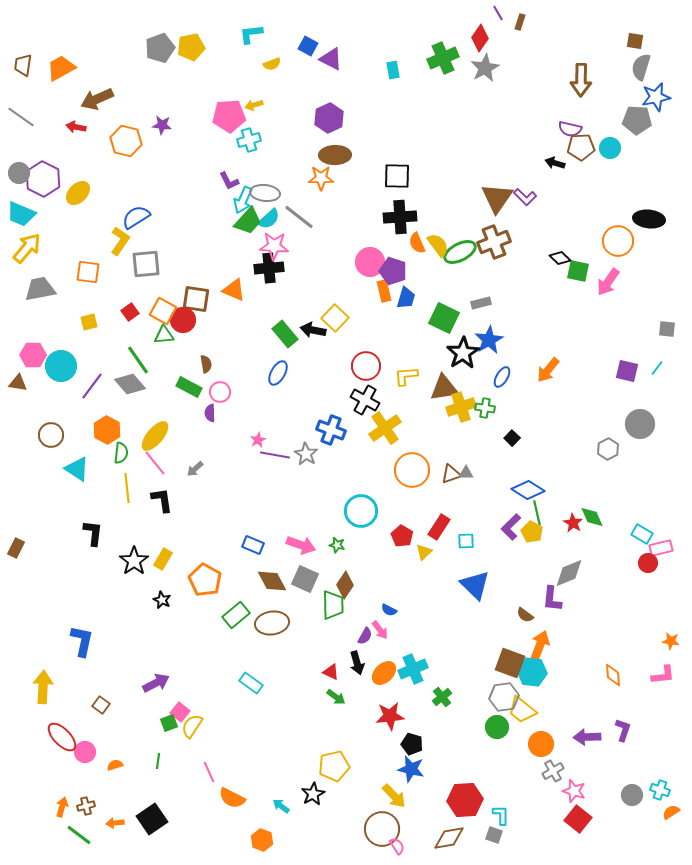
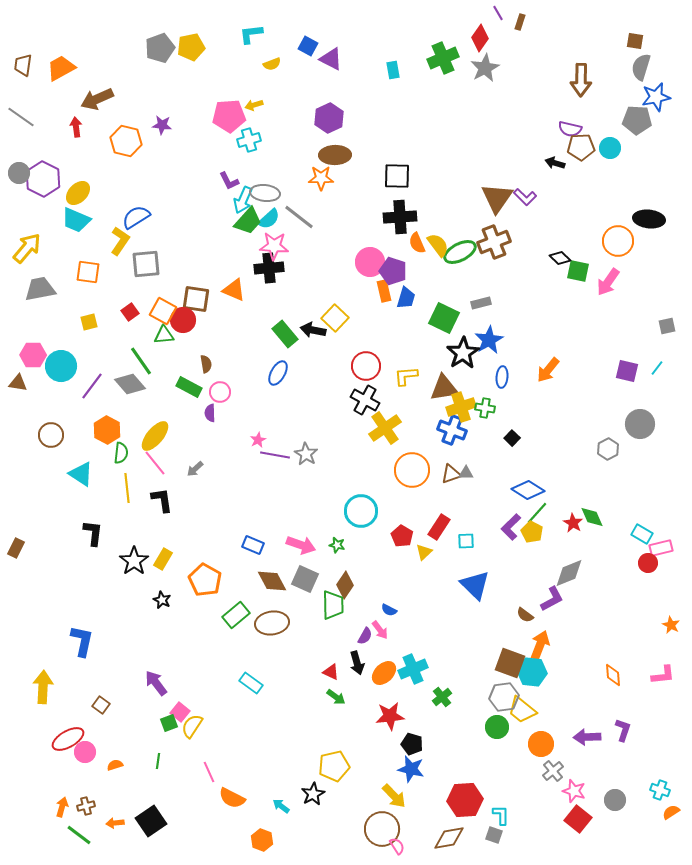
red arrow at (76, 127): rotated 72 degrees clockwise
cyan trapezoid at (21, 214): moved 55 px right, 6 px down
gray square at (667, 329): moved 3 px up; rotated 18 degrees counterclockwise
green line at (138, 360): moved 3 px right, 1 px down
blue ellipse at (502, 377): rotated 25 degrees counterclockwise
blue cross at (331, 430): moved 121 px right
cyan triangle at (77, 469): moved 4 px right, 5 px down
green line at (537, 513): rotated 55 degrees clockwise
purple L-shape at (552, 599): rotated 124 degrees counterclockwise
orange star at (671, 641): moved 16 px up; rotated 18 degrees clockwise
purple arrow at (156, 683): rotated 100 degrees counterclockwise
red ellipse at (62, 737): moved 6 px right, 2 px down; rotated 76 degrees counterclockwise
gray cross at (553, 771): rotated 10 degrees counterclockwise
gray circle at (632, 795): moved 17 px left, 5 px down
black square at (152, 819): moved 1 px left, 2 px down
